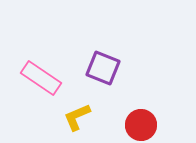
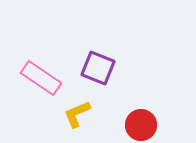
purple square: moved 5 px left
yellow L-shape: moved 3 px up
